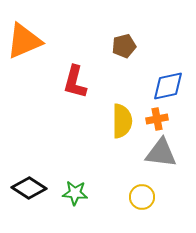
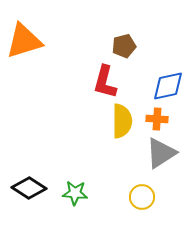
orange triangle: rotated 6 degrees clockwise
red L-shape: moved 30 px right
orange cross: rotated 15 degrees clockwise
gray triangle: rotated 40 degrees counterclockwise
